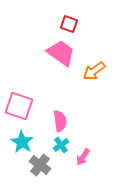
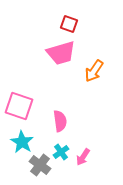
pink trapezoid: rotated 128 degrees clockwise
orange arrow: rotated 20 degrees counterclockwise
cyan cross: moved 7 px down
